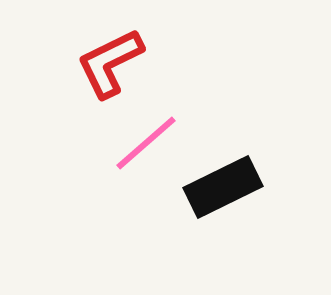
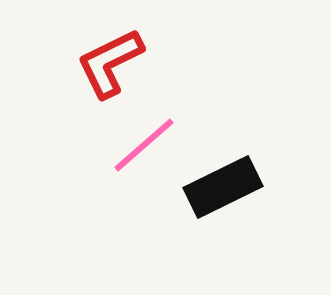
pink line: moved 2 px left, 2 px down
